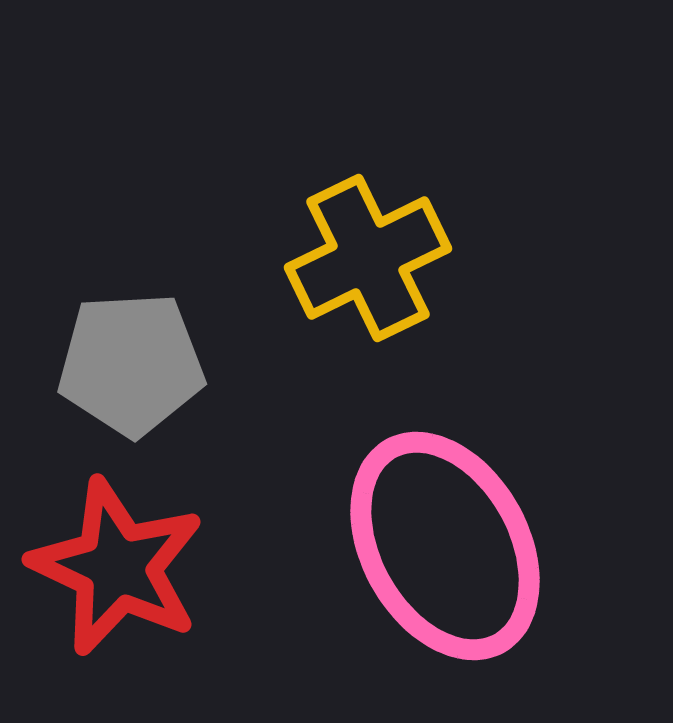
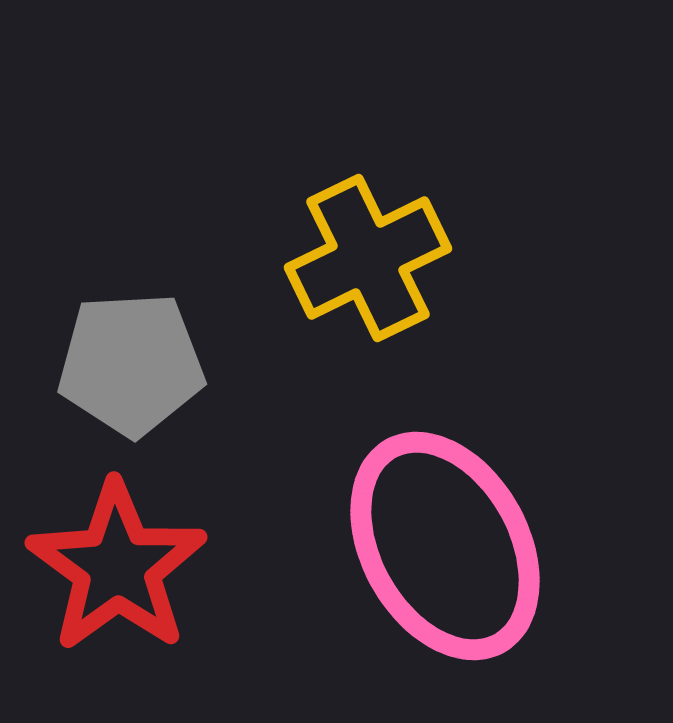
red star: rotated 11 degrees clockwise
